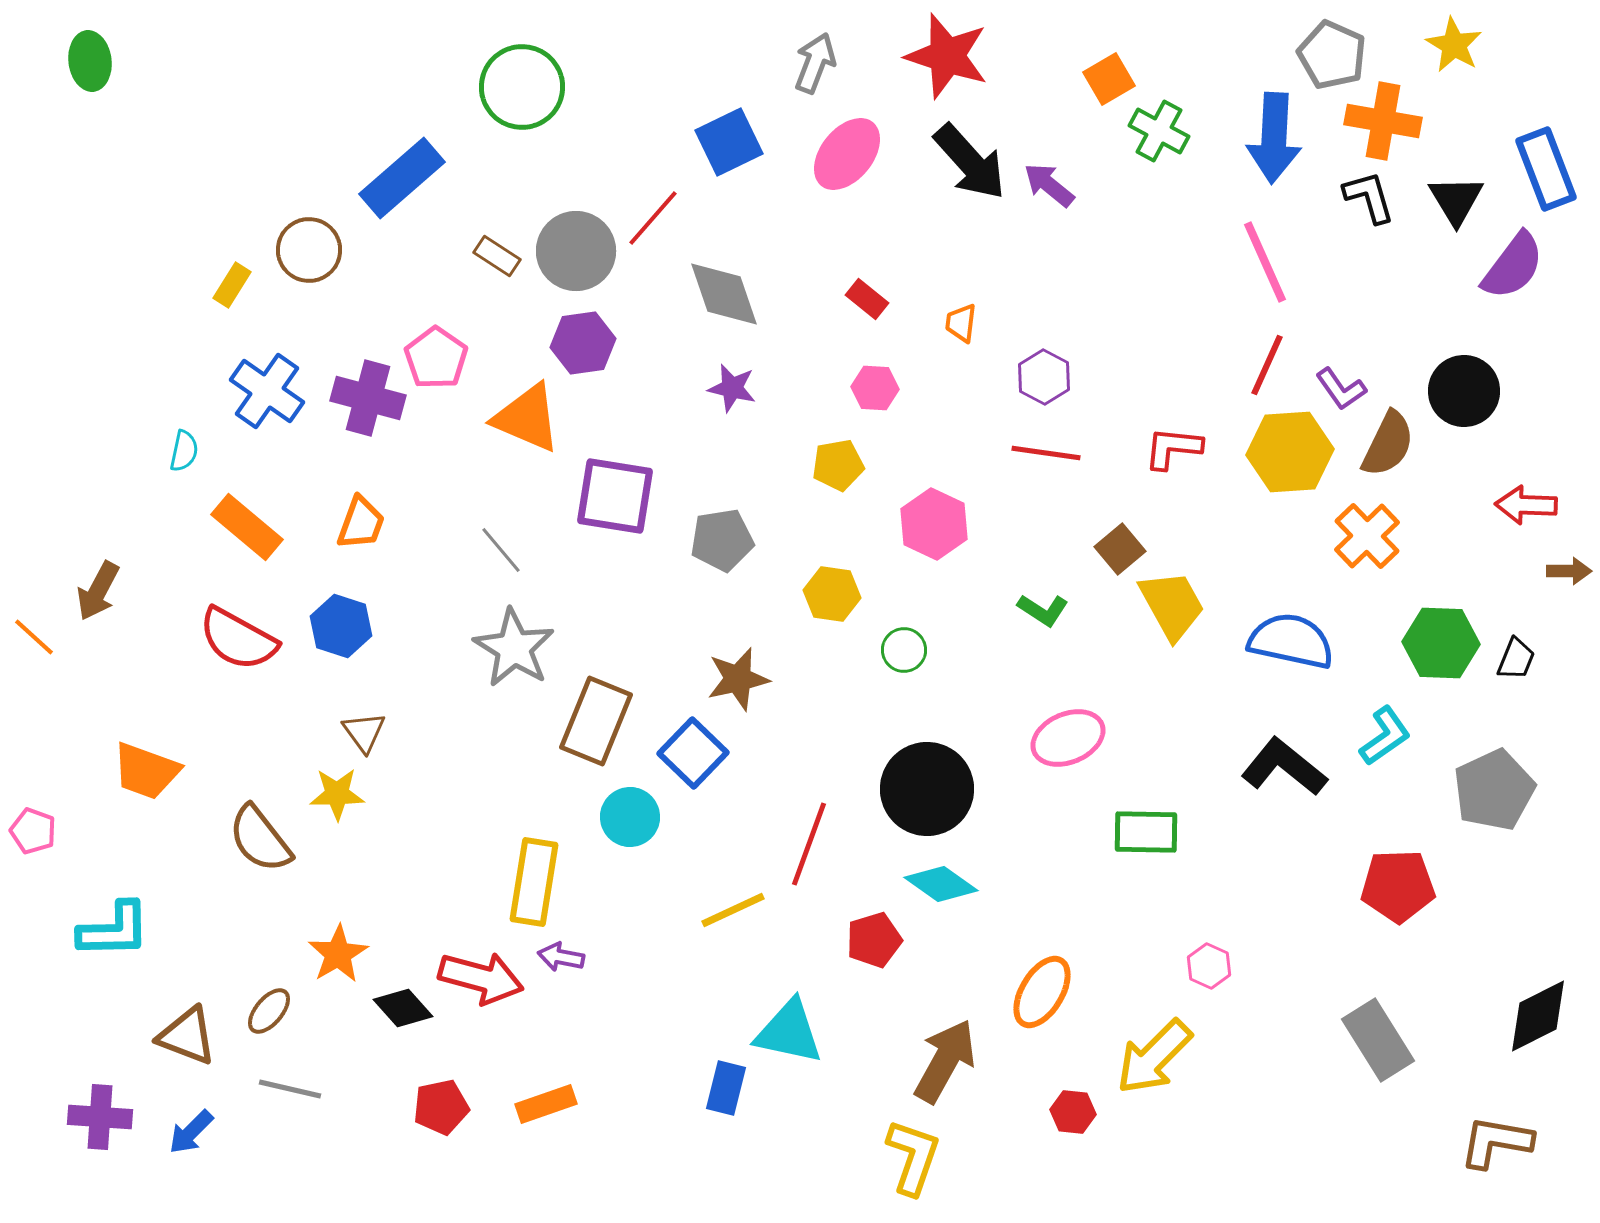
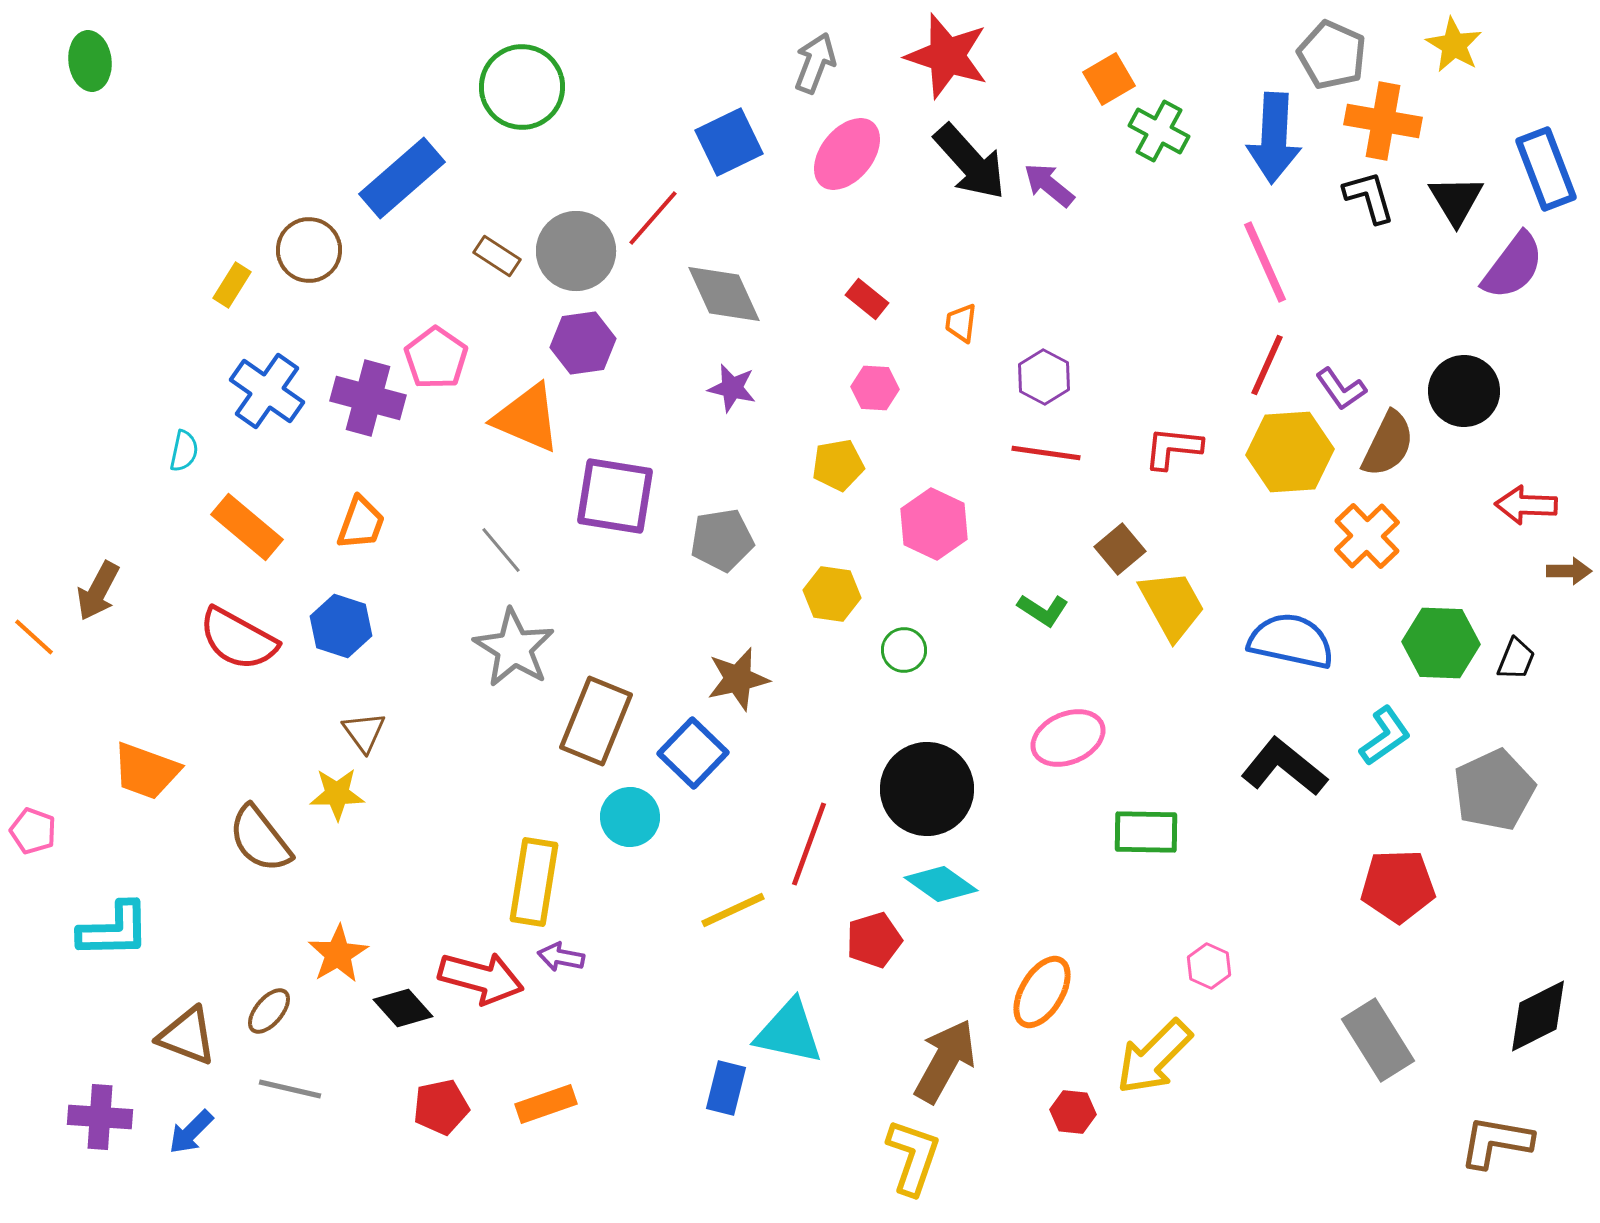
gray diamond at (724, 294): rotated 6 degrees counterclockwise
